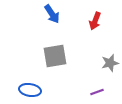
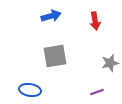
blue arrow: moved 1 px left, 2 px down; rotated 72 degrees counterclockwise
red arrow: rotated 30 degrees counterclockwise
